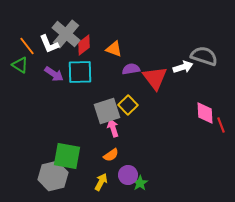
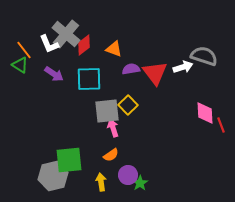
orange line: moved 3 px left, 4 px down
cyan square: moved 9 px right, 7 px down
red triangle: moved 5 px up
gray square: rotated 12 degrees clockwise
green square: moved 2 px right, 4 px down; rotated 16 degrees counterclockwise
yellow arrow: rotated 36 degrees counterclockwise
